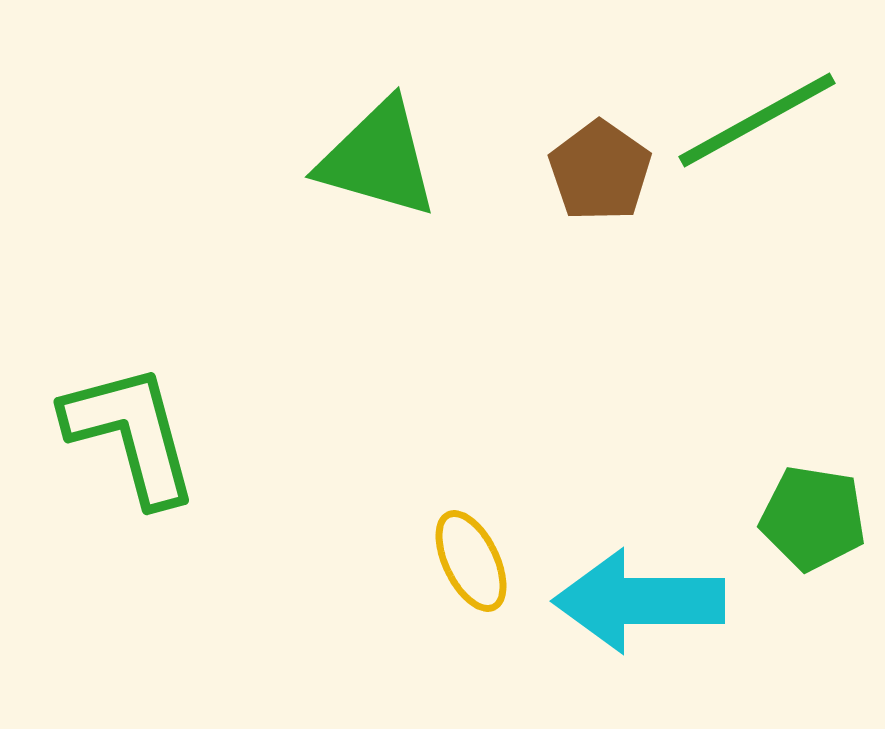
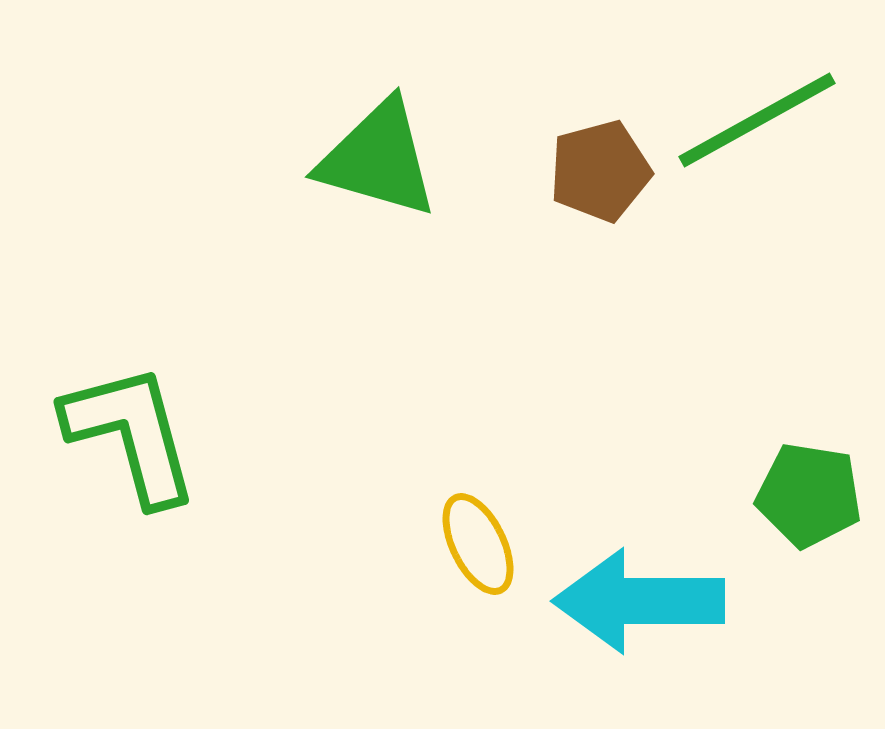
brown pentagon: rotated 22 degrees clockwise
green pentagon: moved 4 px left, 23 px up
yellow ellipse: moved 7 px right, 17 px up
